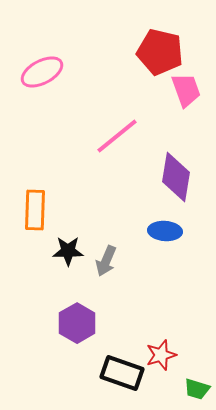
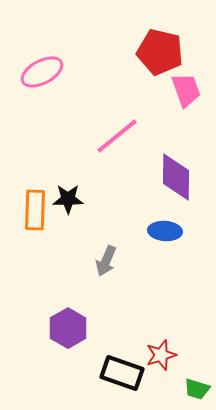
purple diamond: rotated 9 degrees counterclockwise
black star: moved 52 px up
purple hexagon: moved 9 px left, 5 px down
